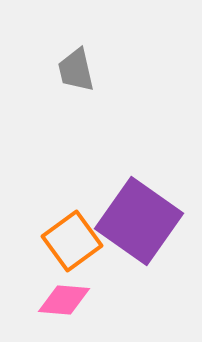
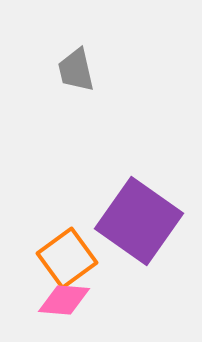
orange square: moved 5 px left, 17 px down
